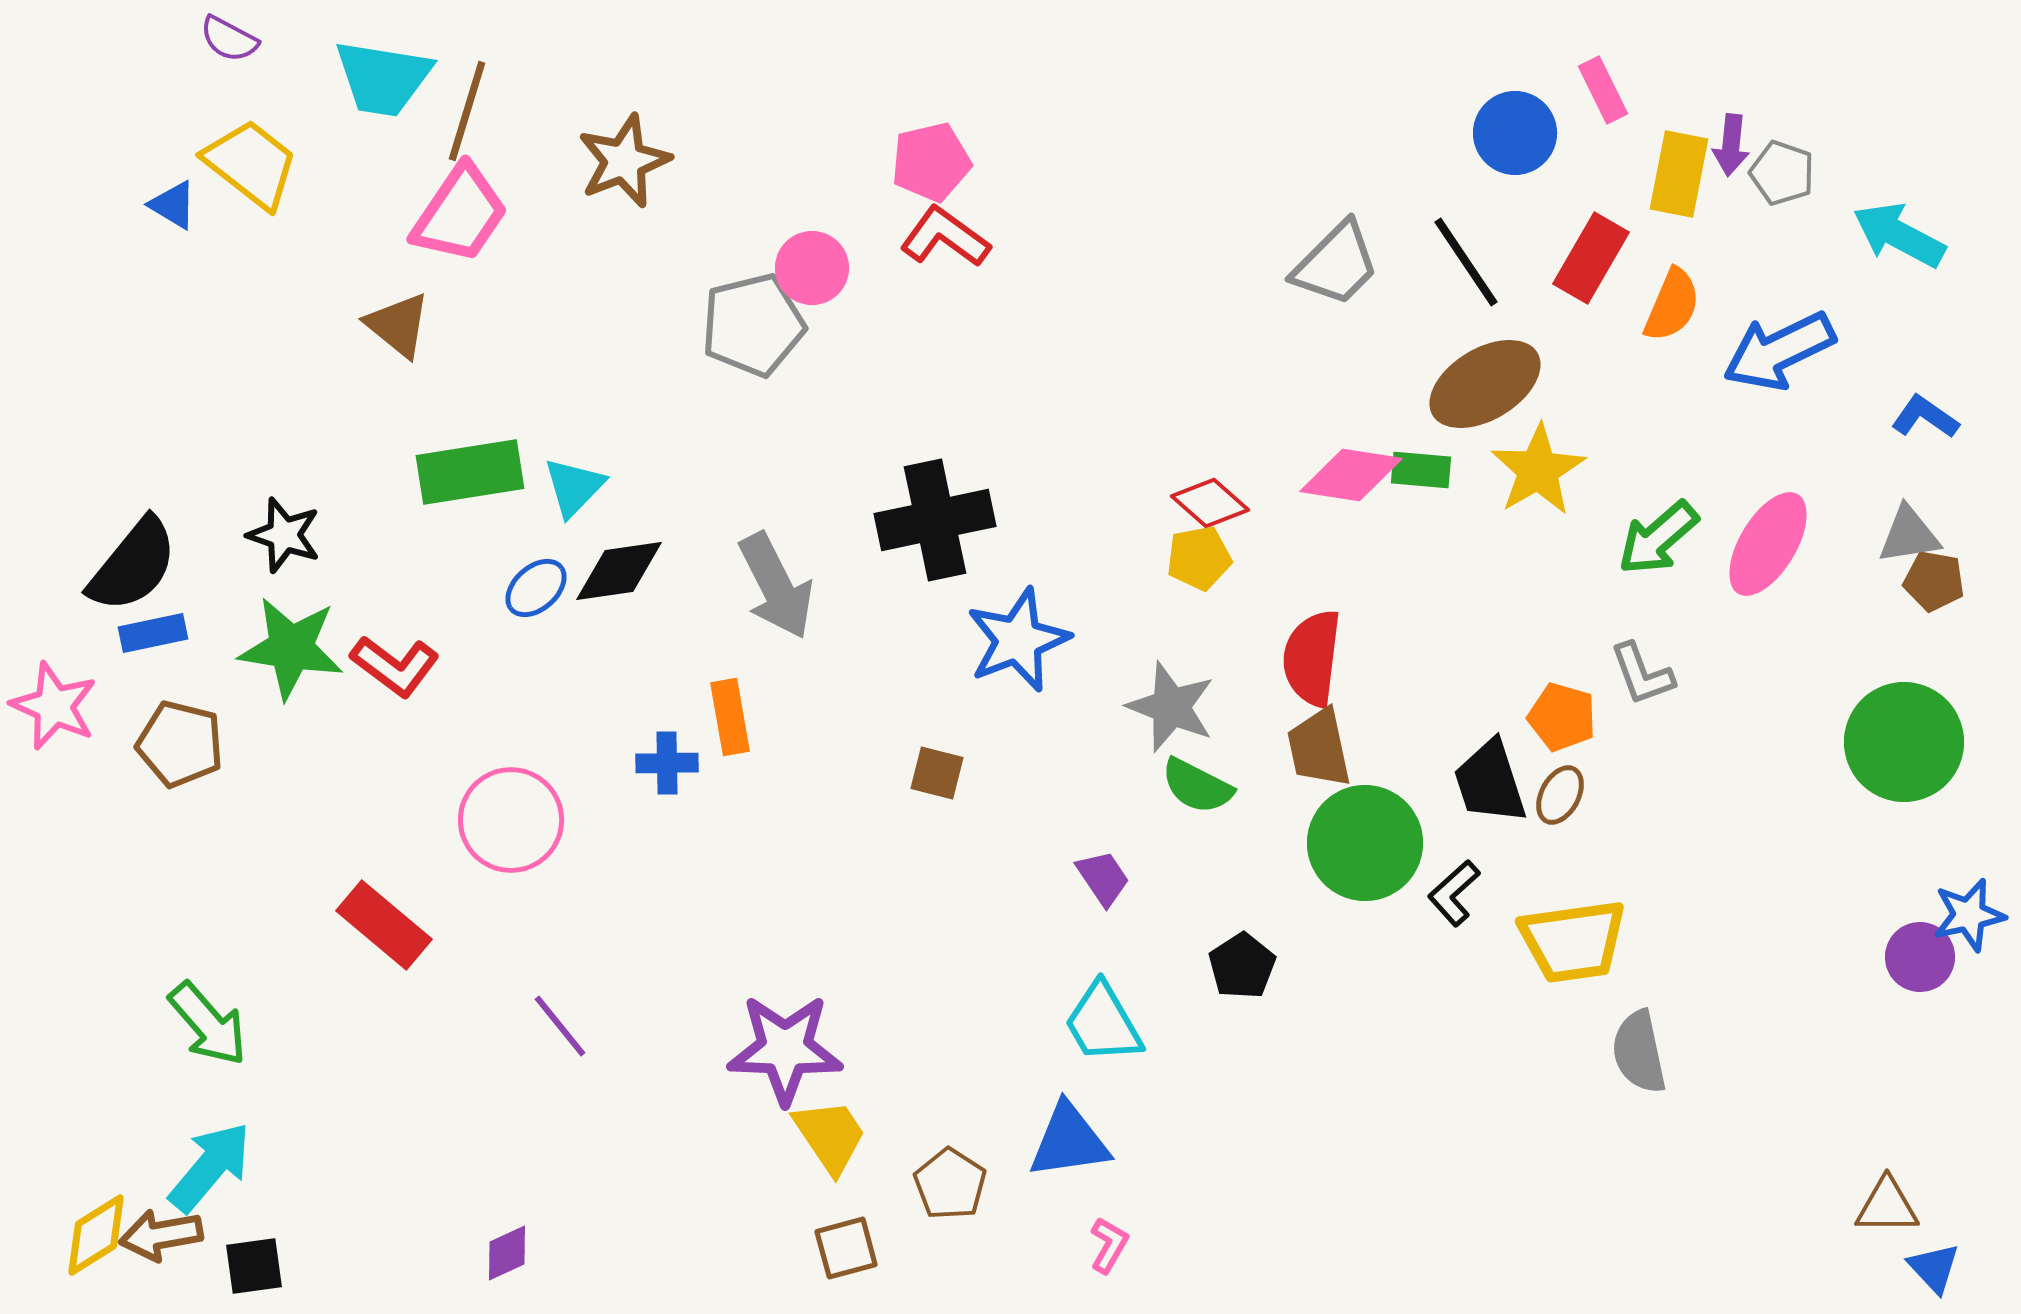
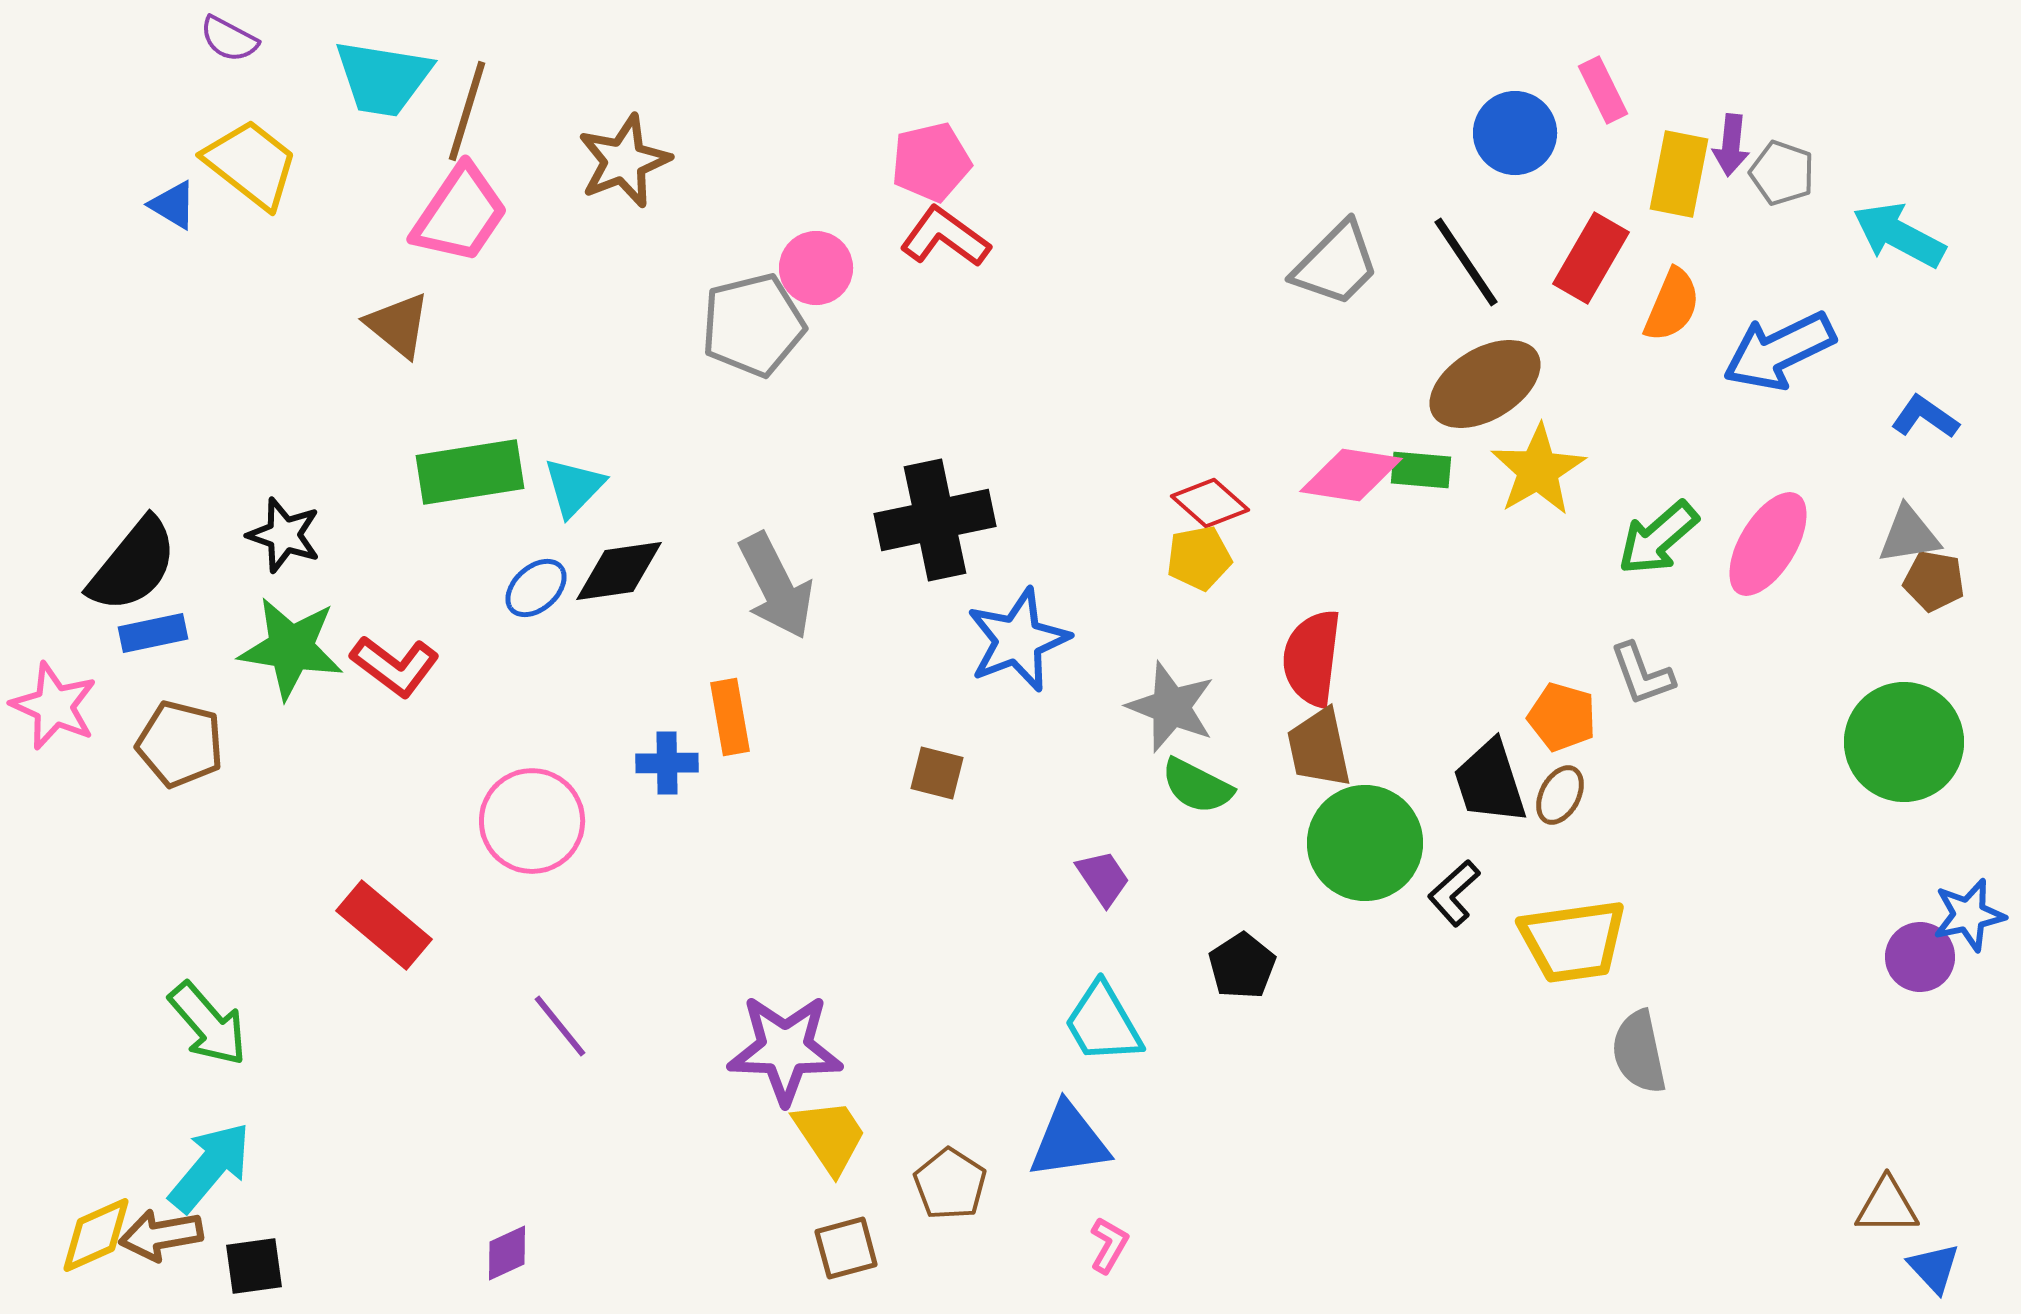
pink circle at (812, 268): moved 4 px right
pink circle at (511, 820): moved 21 px right, 1 px down
yellow diamond at (96, 1235): rotated 8 degrees clockwise
